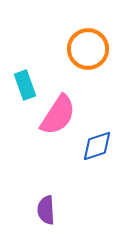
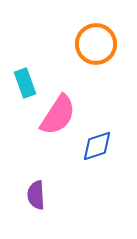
orange circle: moved 8 px right, 5 px up
cyan rectangle: moved 2 px up
purple semicircle: moved 10 px left, 15 px up
